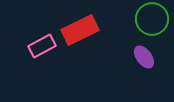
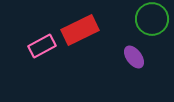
purple ellipse: moved 10 px left
